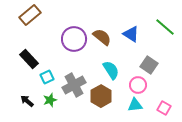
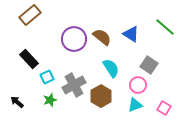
cyan semicircle: moved 2 px up
black arrow: moved 10 px left, 1 px down
cyan triangle: rotated 14 degrees counterclockwise
